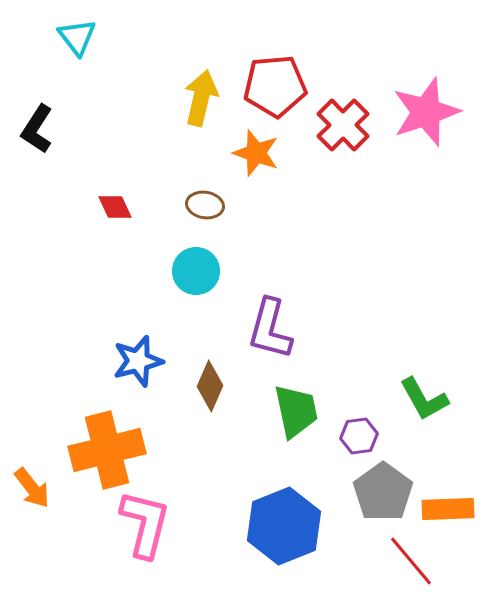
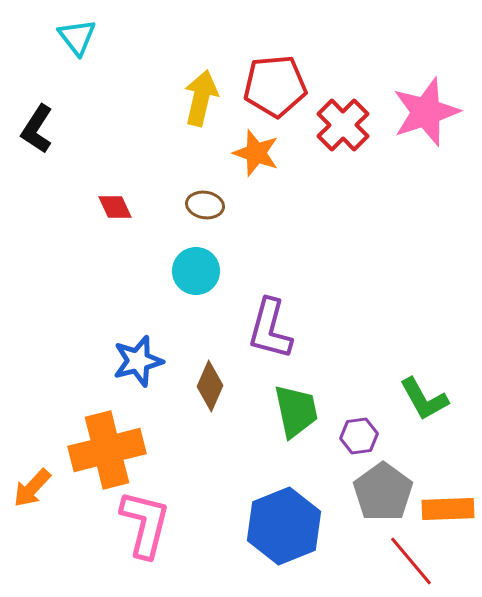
orange arrow: rotated 81 degrees clockwise
